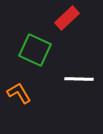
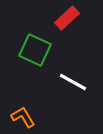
white line: moved 6 px left, 3 px down; rotated 28 degrees clockwise
orange L-shape: moved 4 px right, 24 px down
